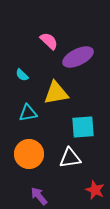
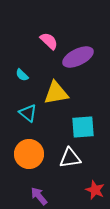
cyan triangle: rotated 48 degrees clockwise
